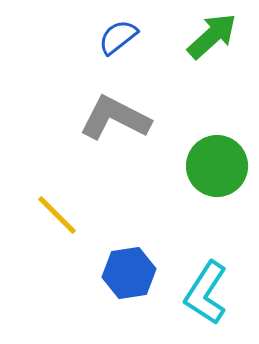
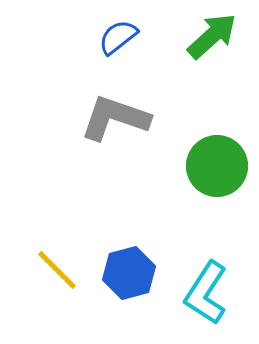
gray L-shape: rotated 8 degrees counterclockwise
yellow line: moved 55 px down
blue hexagon: rotated 6 degrees counterclockwise
